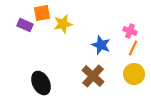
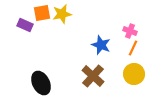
yellow star: moved 1 px left, 10 px up
